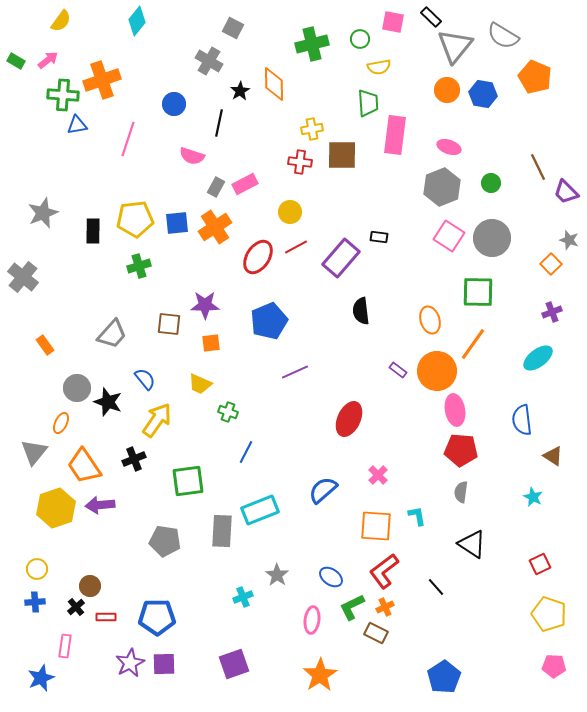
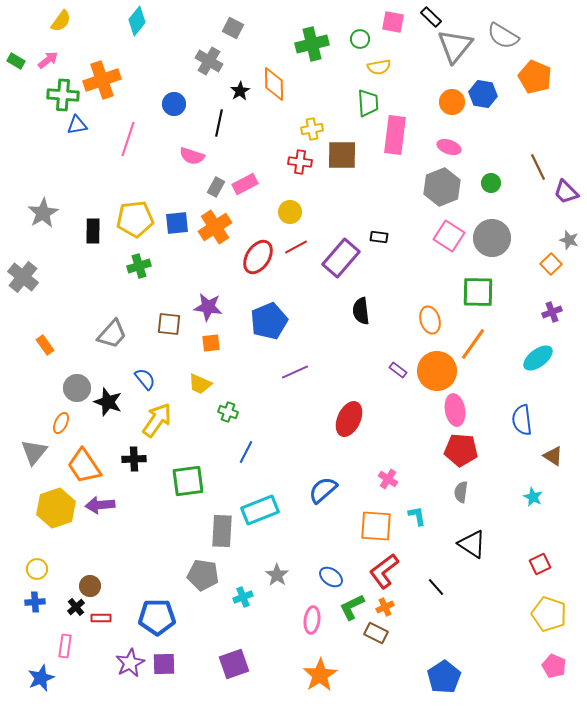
orange circle at (447, 90): moved 5 px right, 12 px down
gray star at (43, 213): rotated 8 degrees counterclockwise
purple star at (205, 305): moved 3 px right, 2 px down; rotated 8 degrees clockwise
black cross at (134, 459): rotated 20 degrees clockwise
pink cross at (378, 475): moved 10 px right, 4 px down; rotated 12 degrees counterclockwise
gray pentagon at (165, 541): moved 38 px right, 34 px down
red rectangle at (106, 617): moved 5 px left, 1 px down
pink pentagon at (554, 666): rotated 20 degrees clockwise
